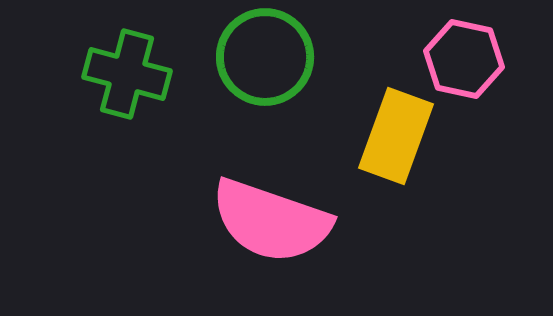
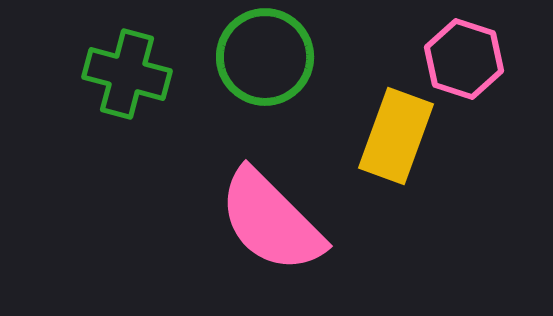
pink hexagon: rotated 6 degrees clockwise
pink semicircle: rotated 26 degrees clockwise
